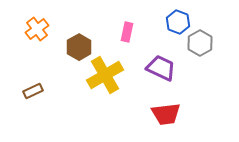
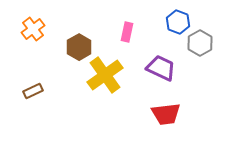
orange cross: moved 4 px left
yellow cross: rotated 6 degrees counterclockwise
